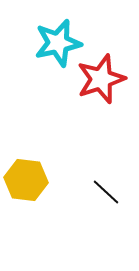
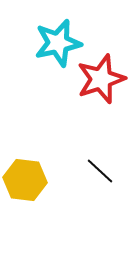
yellow hexagon: moved 1 px left
black line: moved 6 px left, 21 px up
